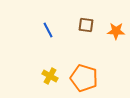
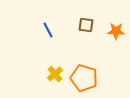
yellow cross: moved 5 px right, 2 px up; rotated 21 degrees clockwise
